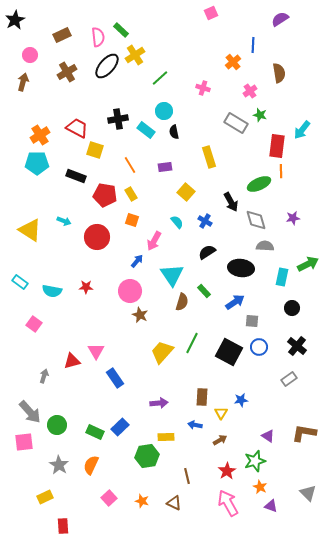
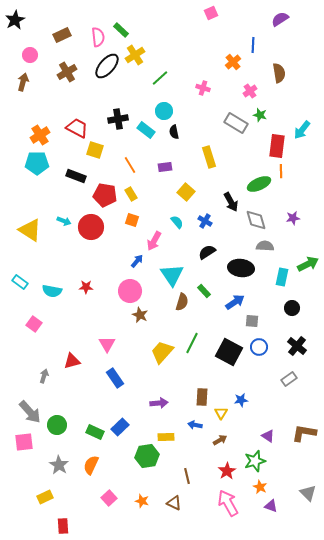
red circle at (97, 237): moved 6 px left, 10 px up
pink triangle at (96, 351): moved 11 px right, 7 px up
